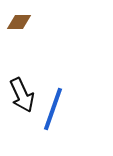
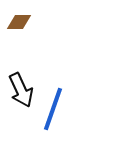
black arrow: moved 1 px left, 5 px up
